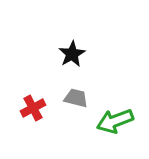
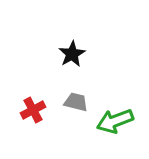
gray trapezoid: moved 4 px down
red cross: moved 2 px down
